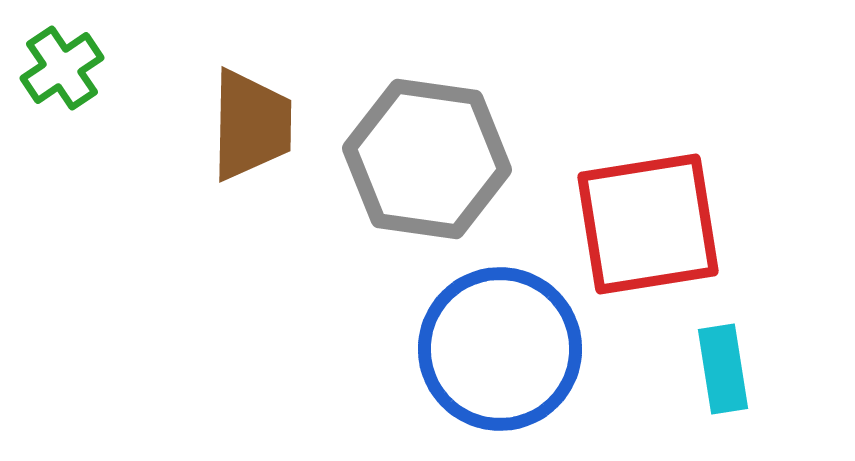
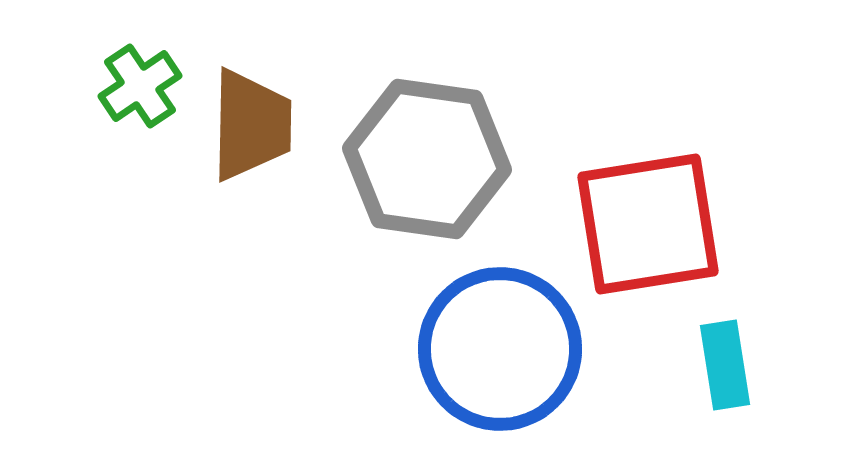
green cross: moved 78 px right, 18 px down
cyan rectangle: moved 2 px right, 4 px up
